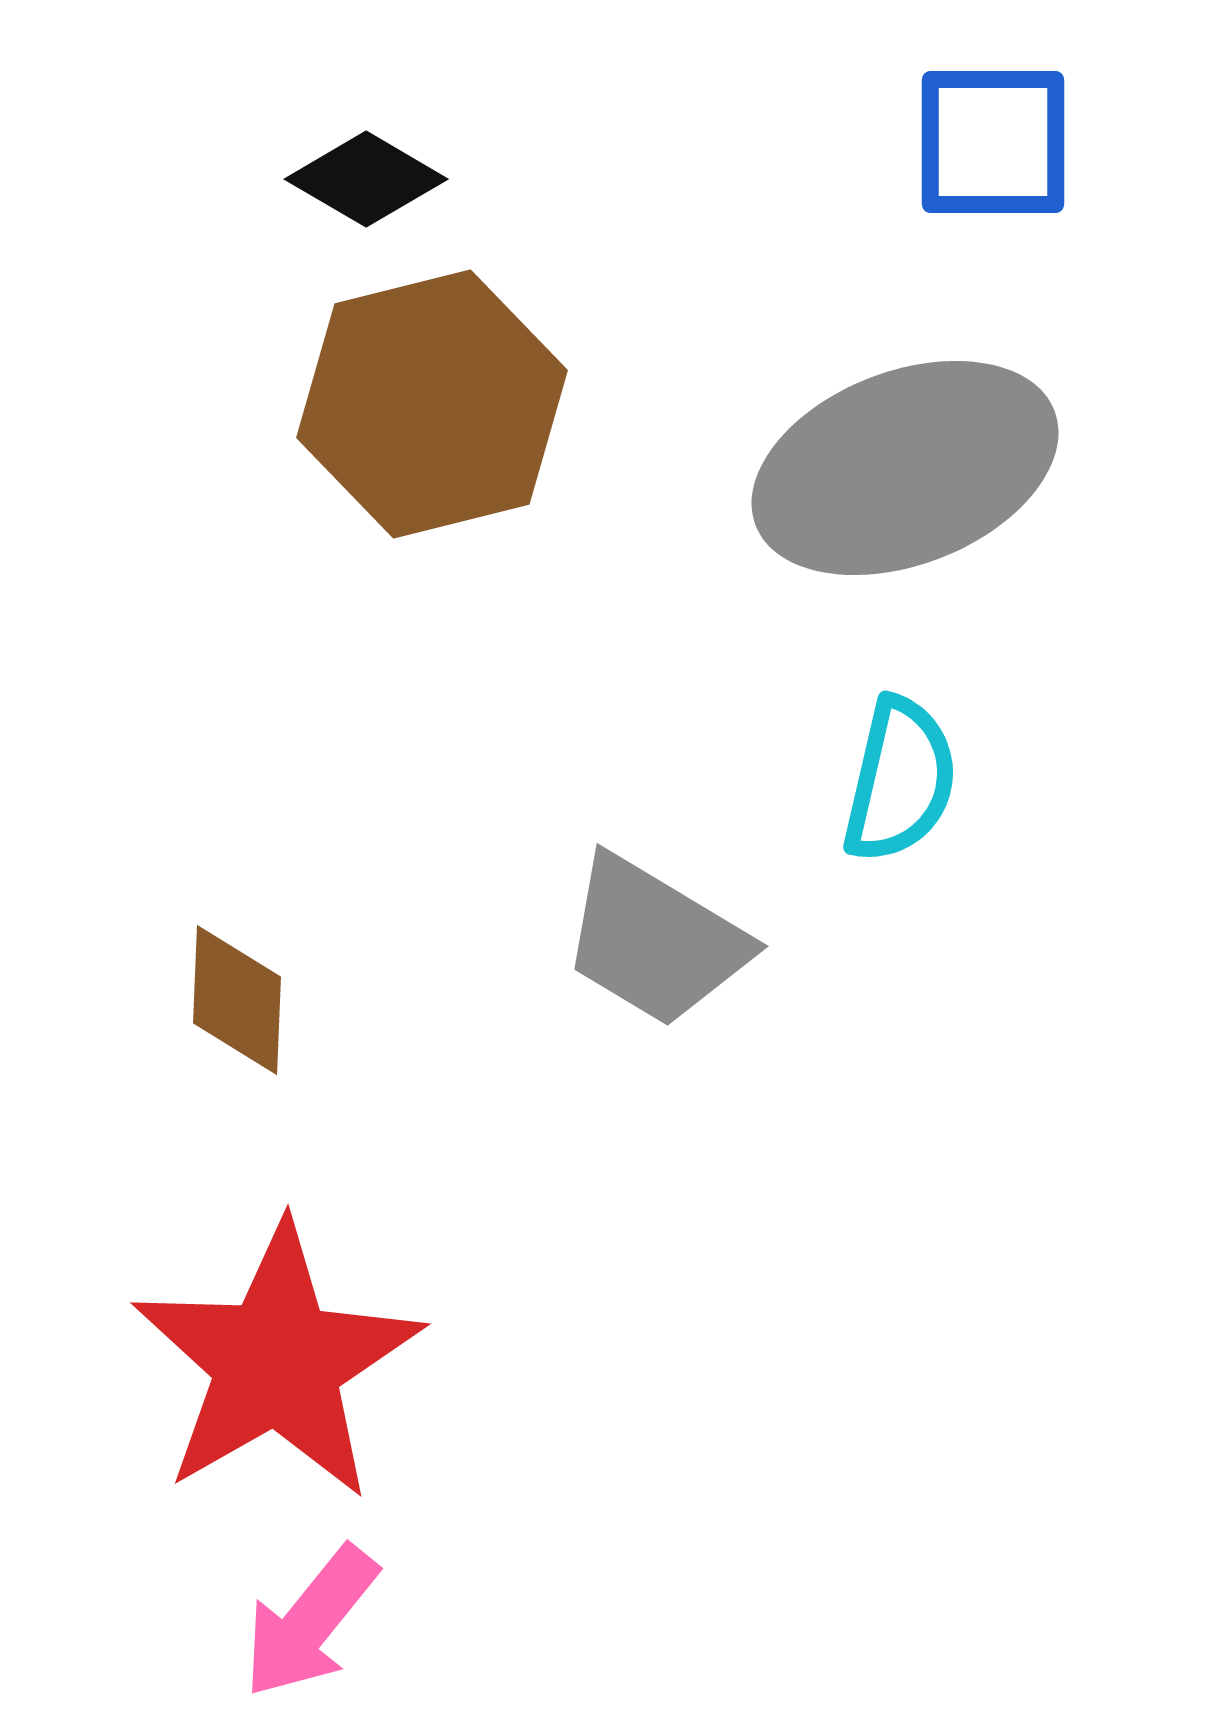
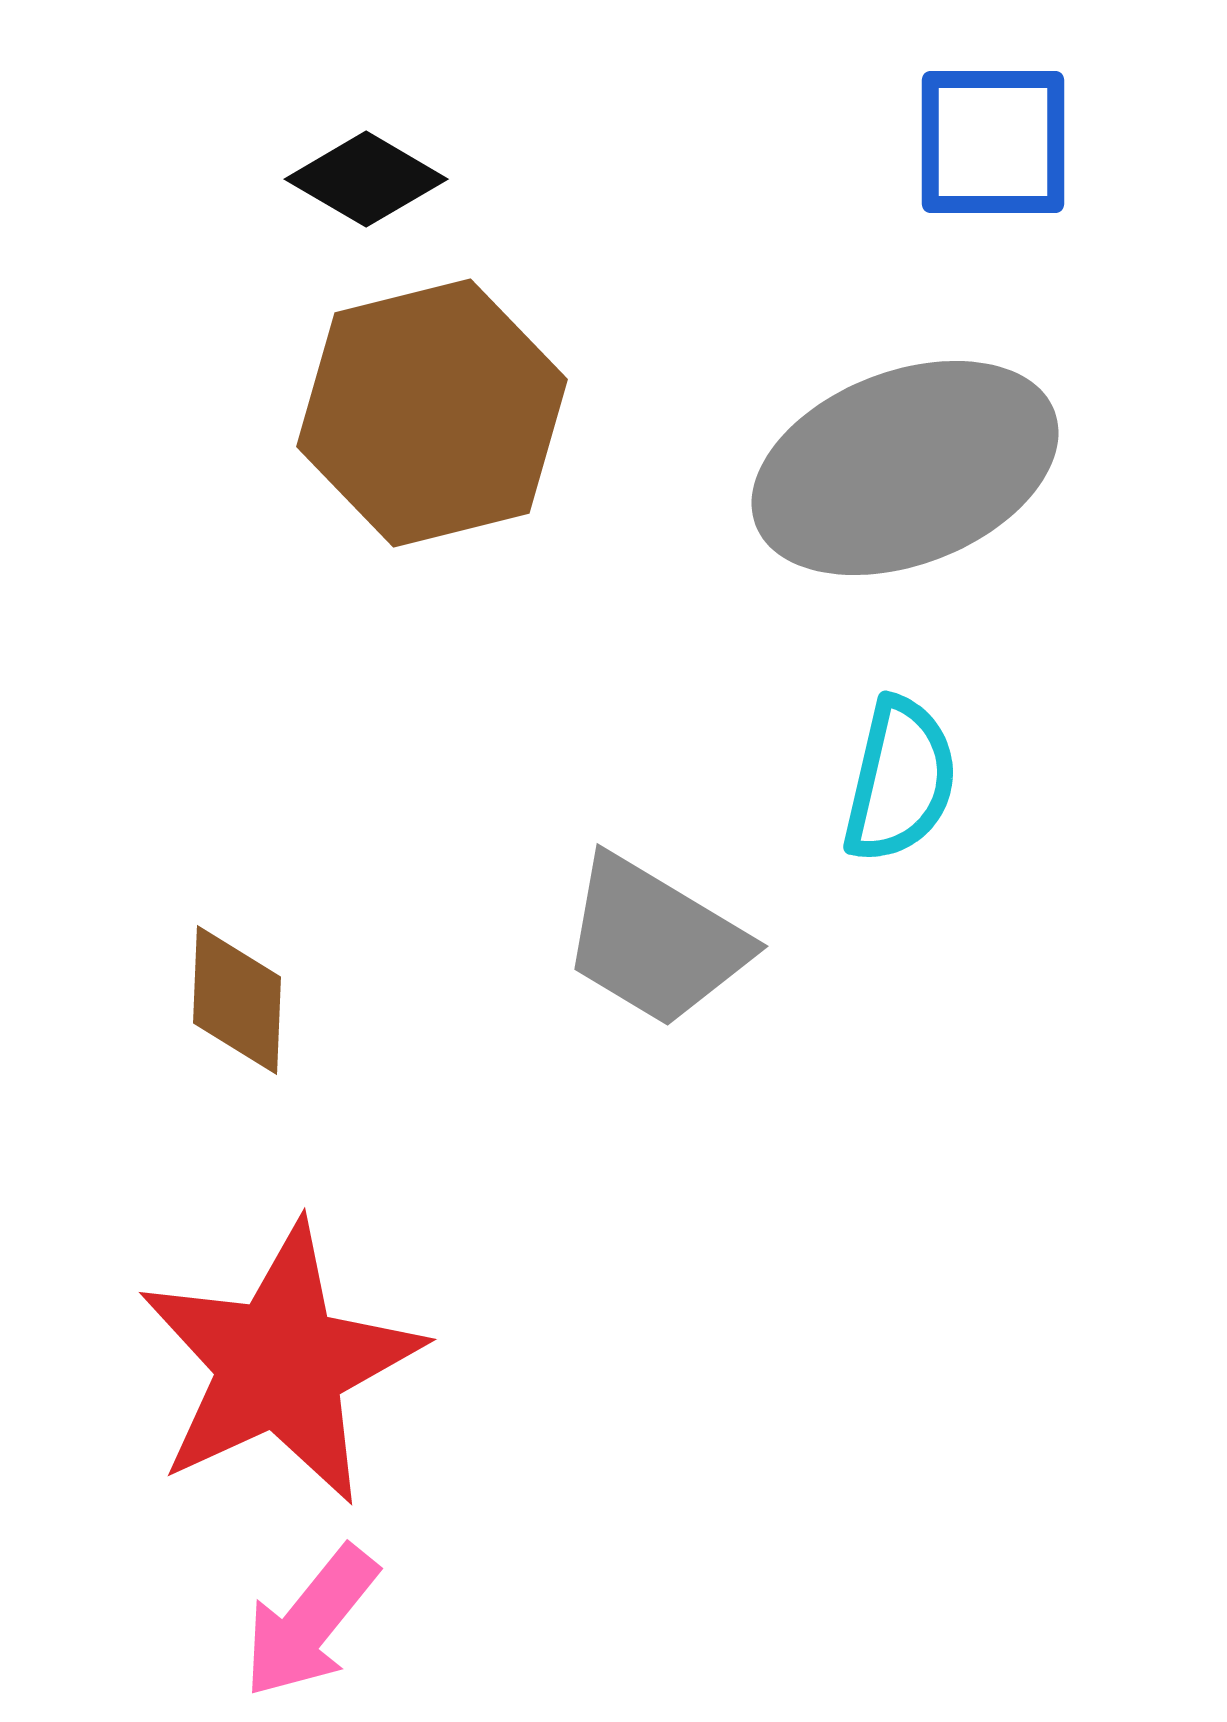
brown hexagon: moved 9 px down
red star: moved 3 px right, 2 px down; rotated 5 degrees clockwise
